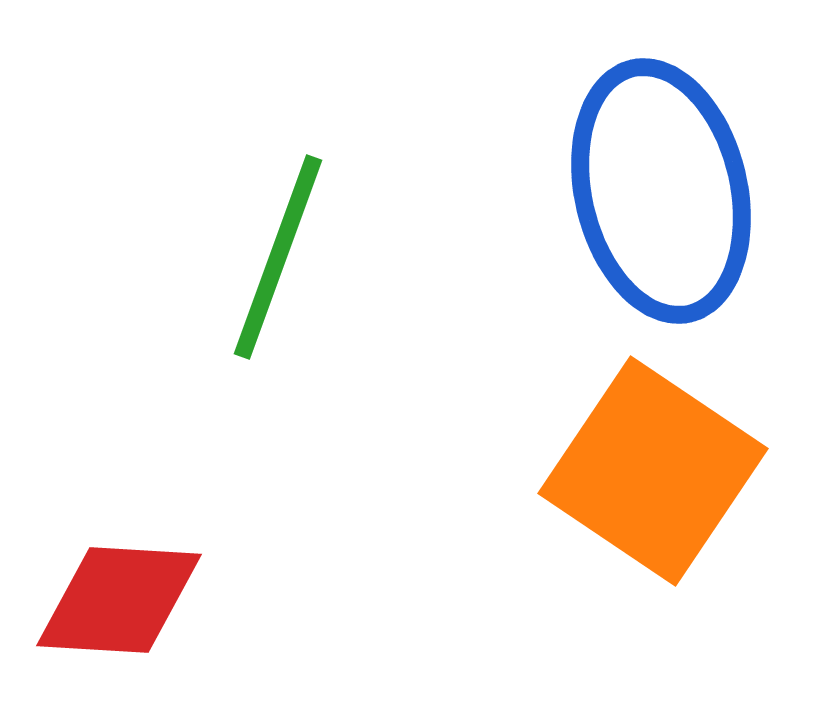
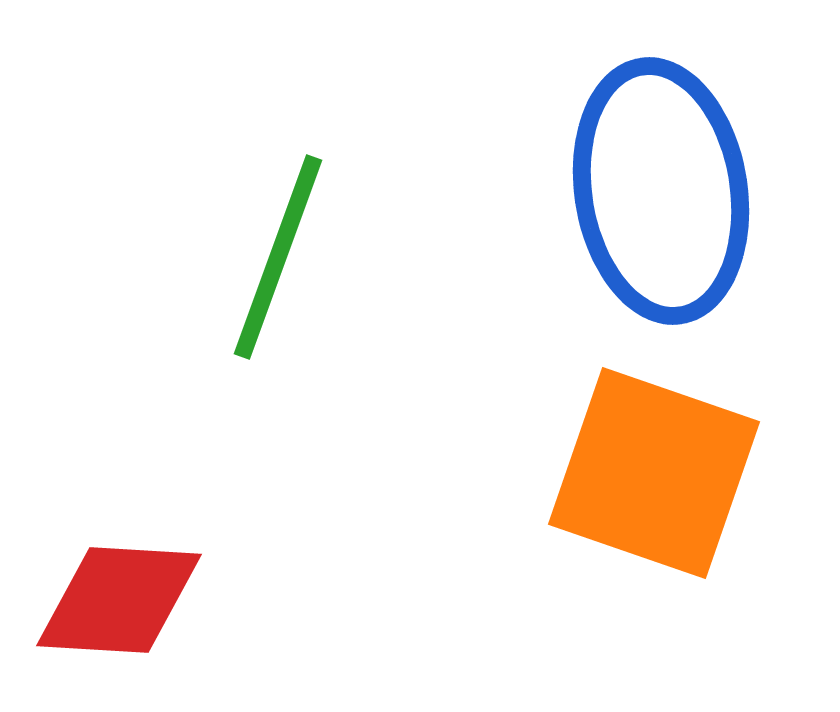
blue ellipse: rotated 4 degrees clockwise
orange square: moved 1 px right, 2 px down; rotated 15 degrees counterclockwise
